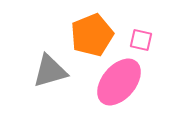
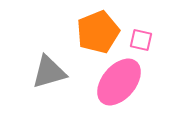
orange pentagon: moved 6 px right, 3 px up
gray triangle: moved 1 px left, 1 px down
